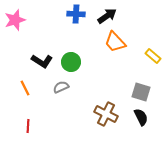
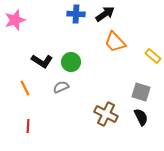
black arrow: moved 2 px left, 2 px up
